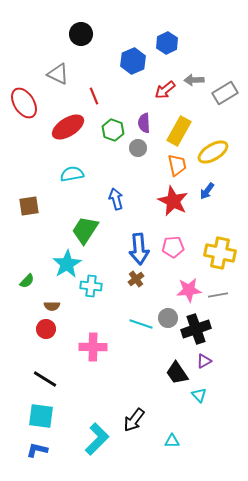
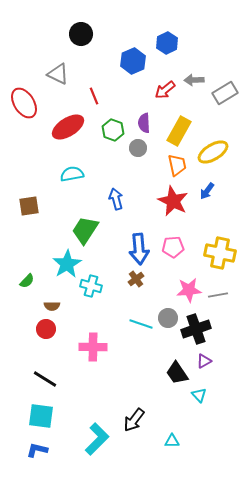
cyan cross at (91, 286): rotated 10 degrees clockwise
